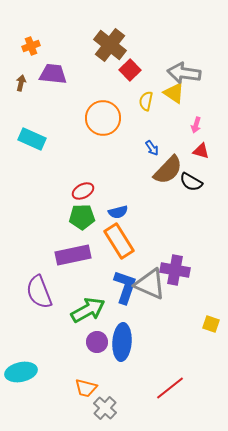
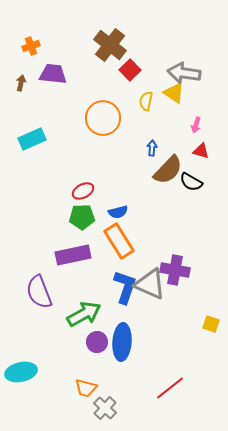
cyan rectangle: rotated 48 degrees counterclockwise
blue arrow: rotated 140 degrees counterclockwise
green arrow: moved 4 px left, 4 px down
